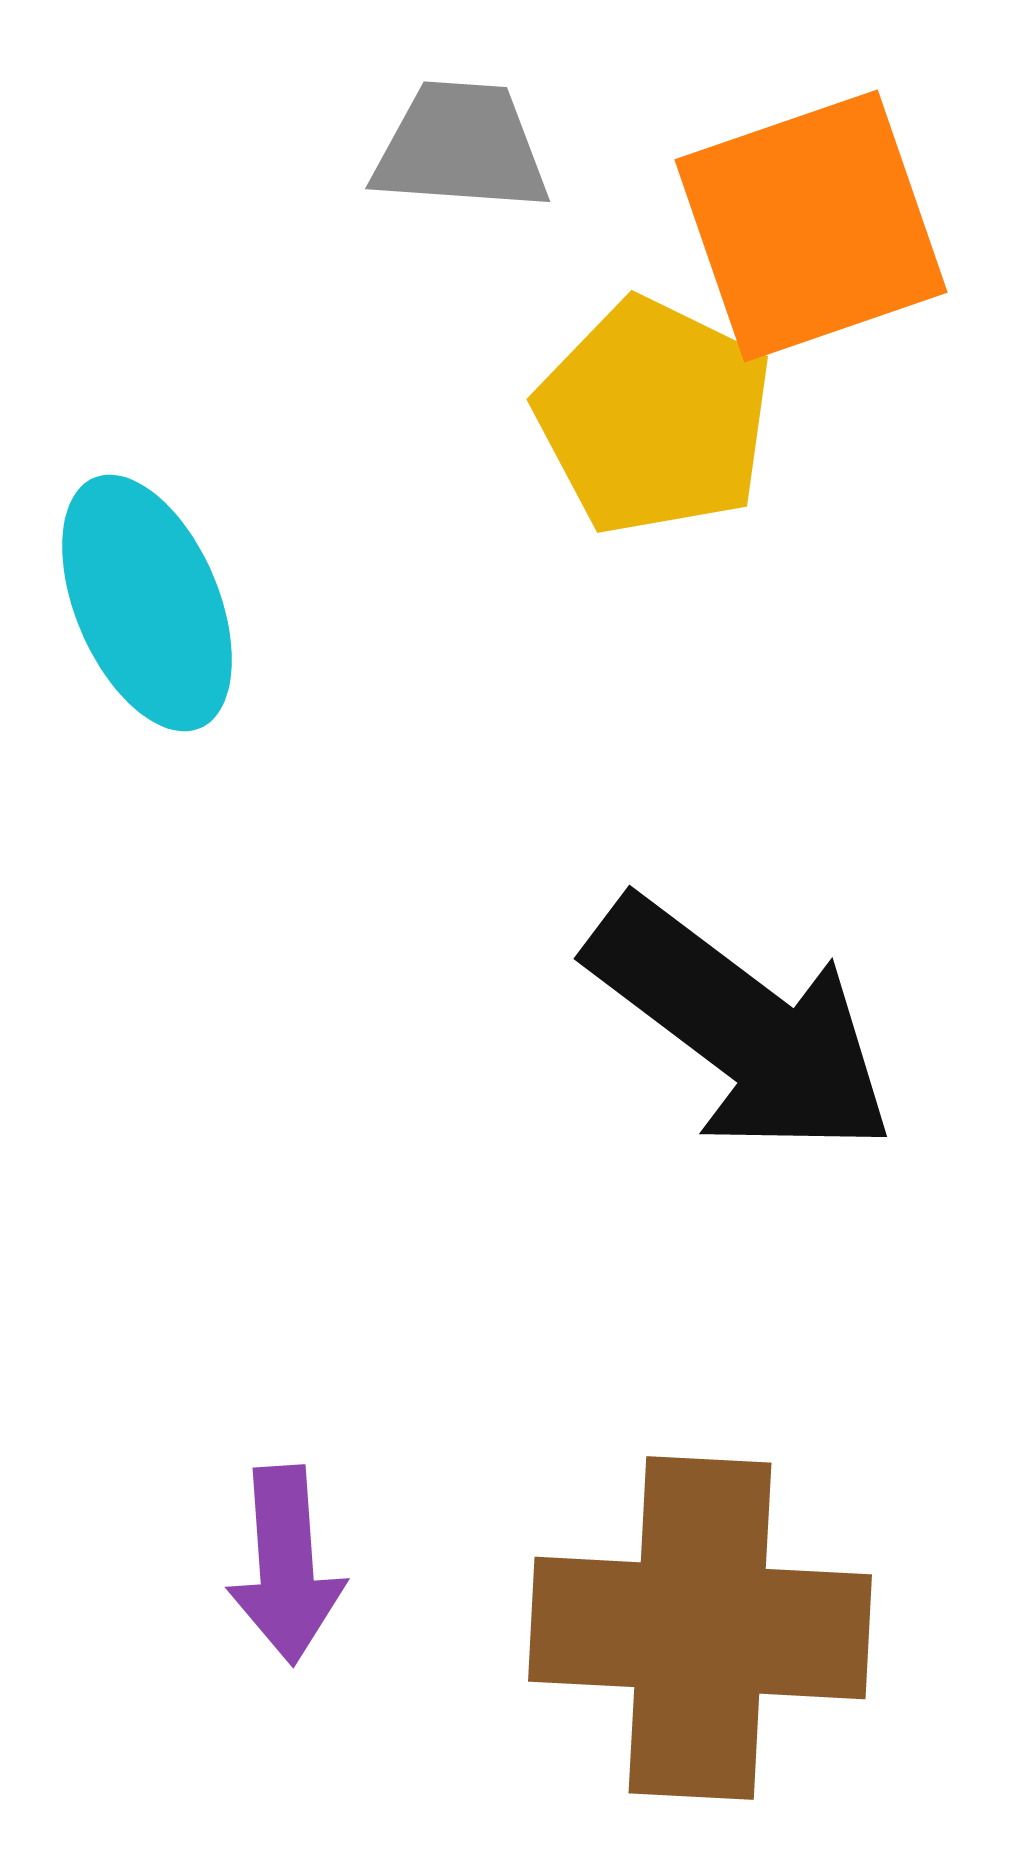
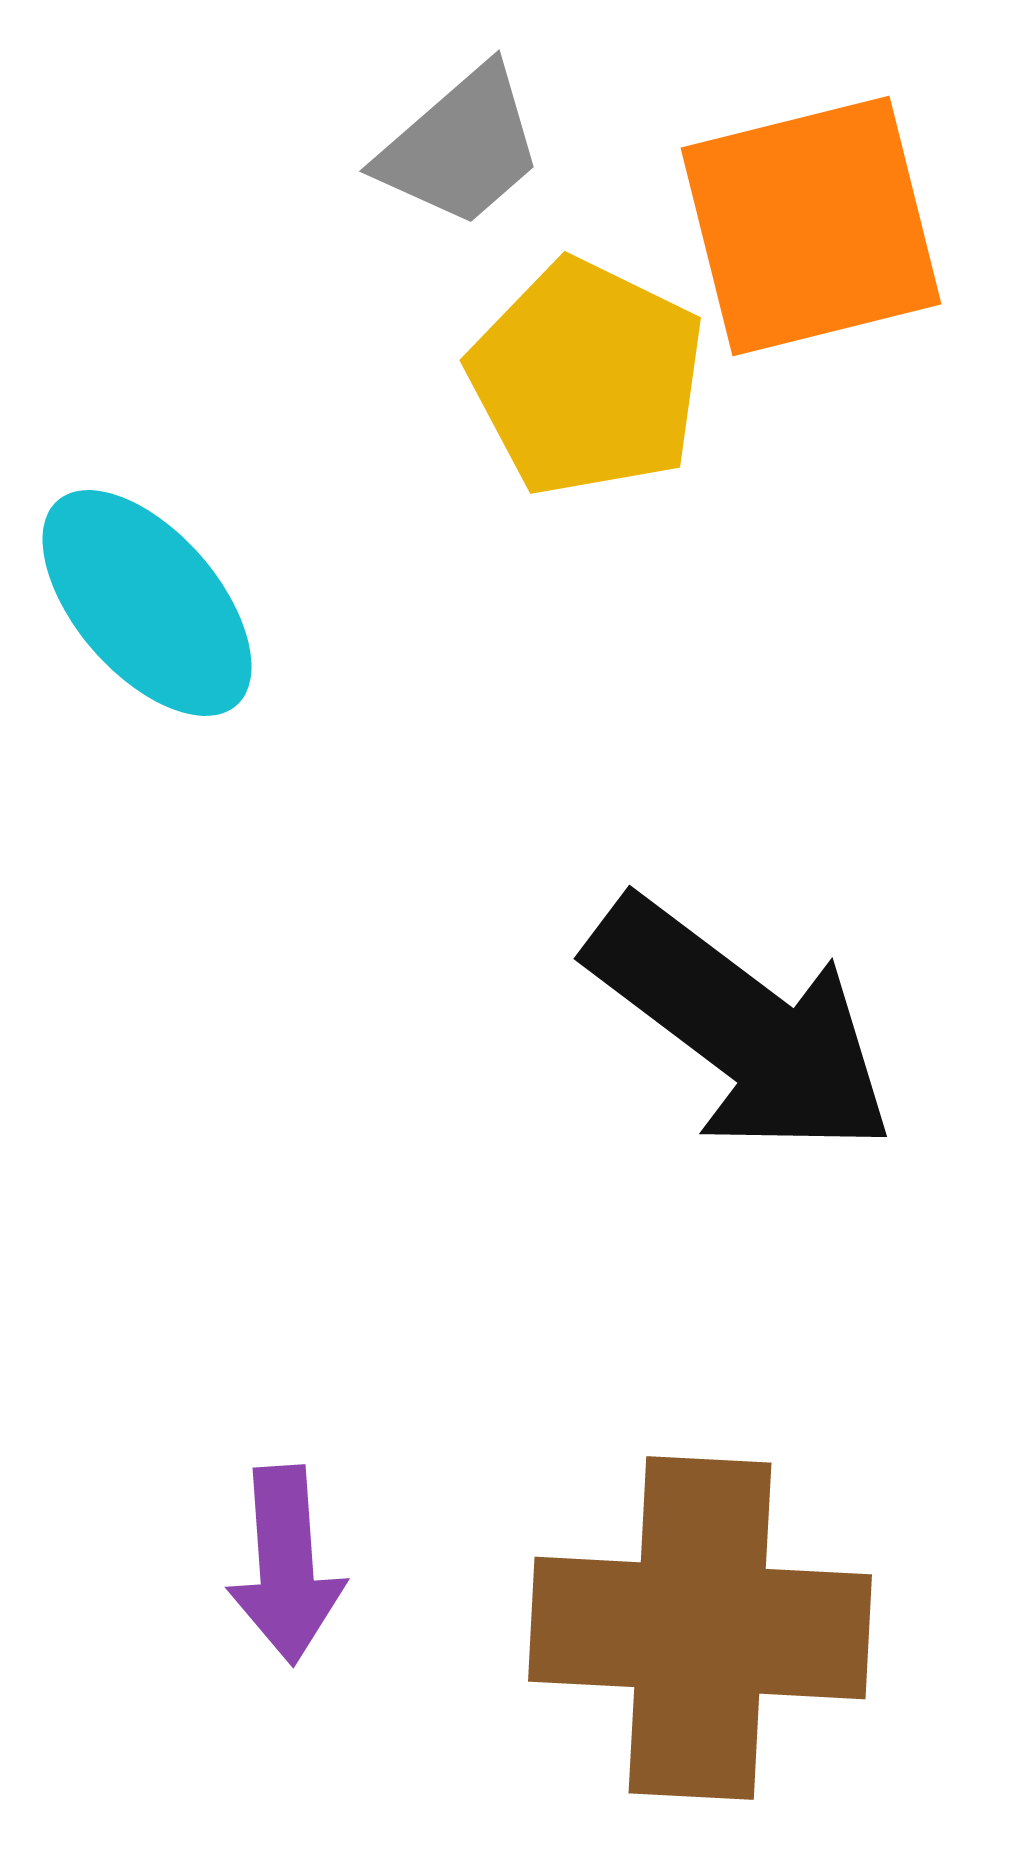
gray trapezoid: rotated 135 degrees clockwise
orange square: rotated 5 degrees clockwise
yellow pentagon: moved 67 px left, 39 px up
cyan ellipse: rotated 18 degrees counterclockwise
